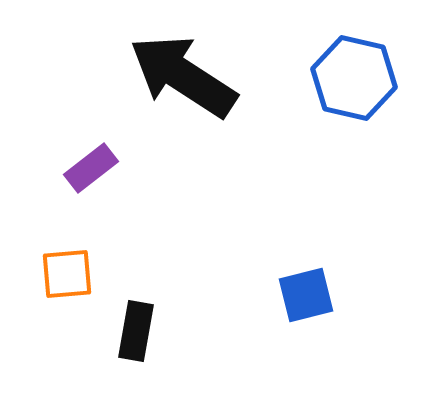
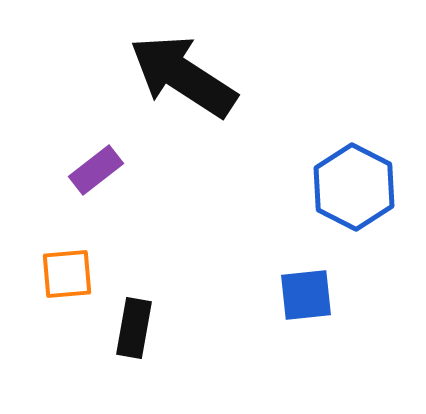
blue hexagon: moved 109 px down; rotated 14 degrees clockwise
purple rectangle: moved 5 px right, 2 px down
blue square: rotated 8 degrees clockwise
black rectangle: moved 2 px left, 3 px up
